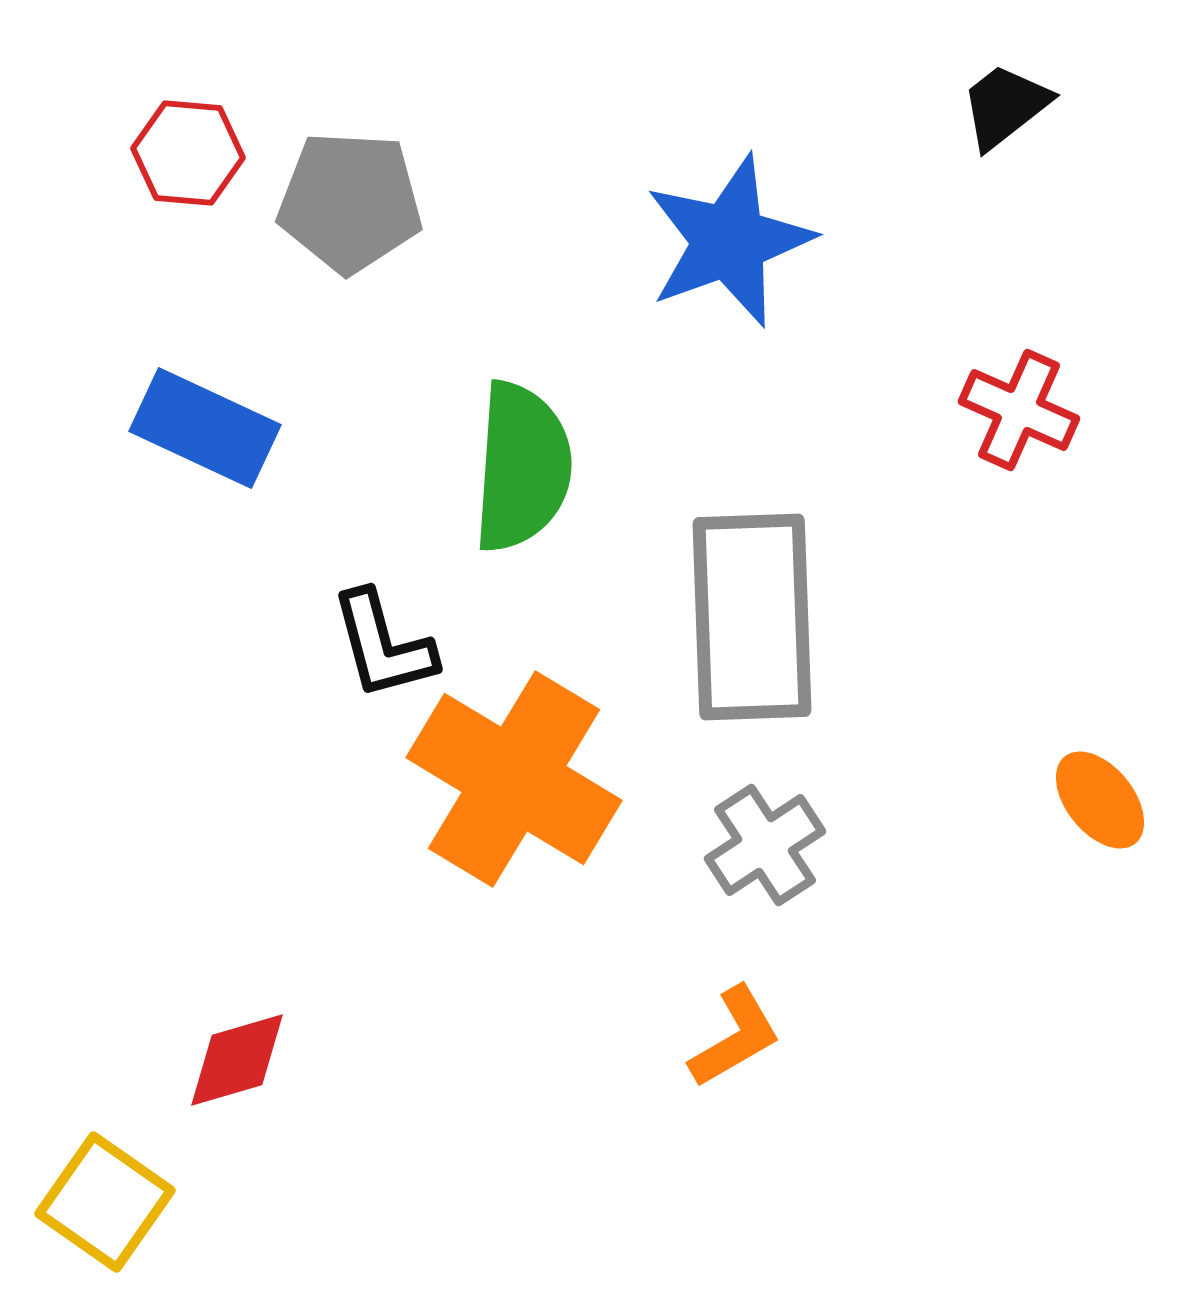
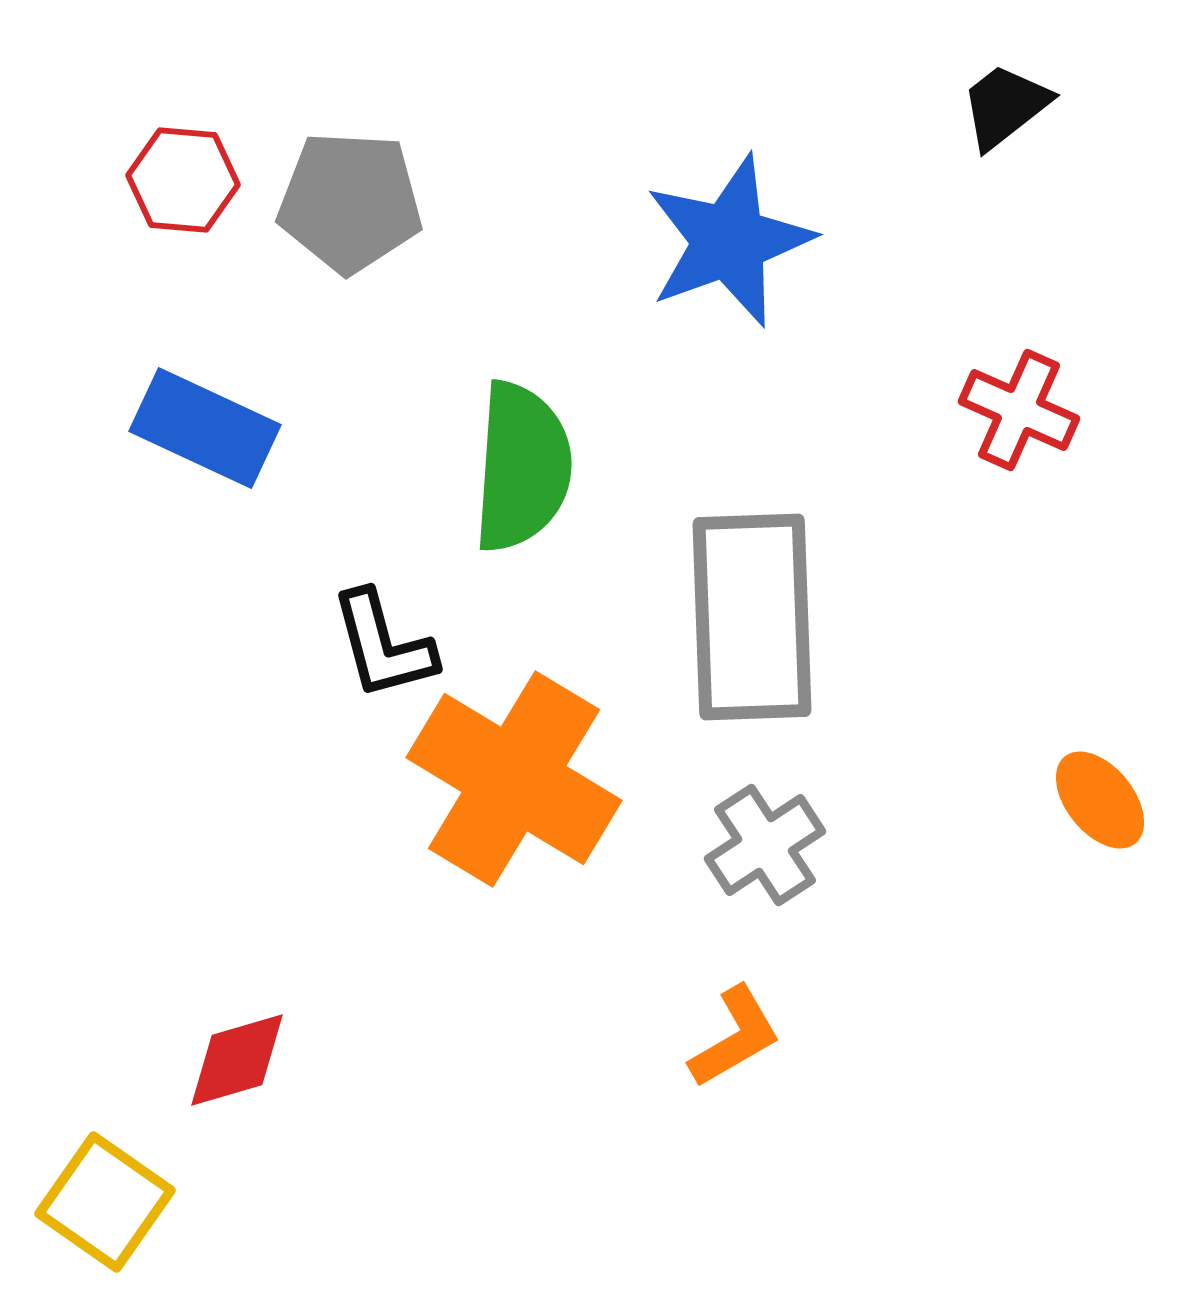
red hexagon: moved 5 px left, 27 px down
